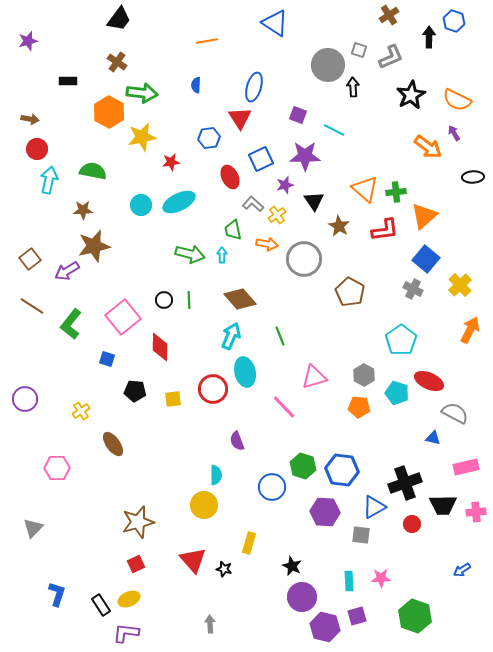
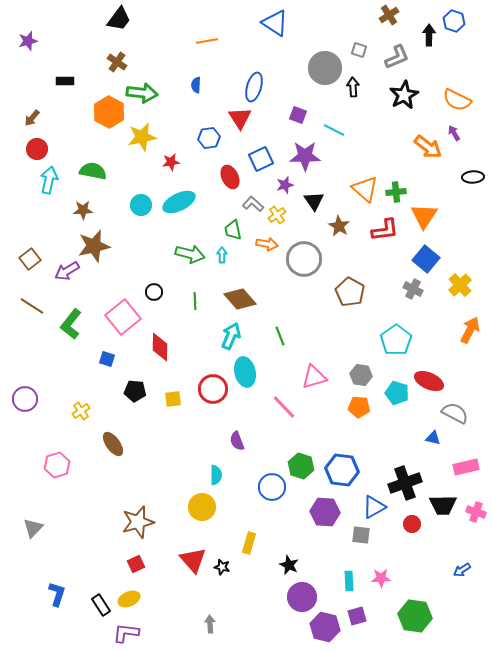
black arrow at (429, 37): moved 2 px up
gray L-shape at (391, 57): moved 6 px right
gray circle at (328, 65): moved 3 px left, 3 px down
black rectangle at (68, 81): moved 3 px left
black star at (411, 95): moved 7 px left
brown arrow at (30, 119): moved 2 px right, 1 px up; rotated 120 degrees clockwise
orange triangle at (424, 216): rotated 16 degrees counterclockwise
black circle at (164, 300): moved 10 px left, 8 px up
green line at (189, 300): moved 6 px right, 1 px down
cyan pentagon at (401, 340): moved 5 px left
gray hexagon at (364, 375): moved 3 px left; rotated 20 degrees counterclockwise
green hexagon at (303, 466): moved 2 px left
pink hexagon at (57, 468): moved 3 px up; rotated 15 degrees counterclockwise
yellow circle at (204, 505): moved 2 px left, 2 px down
pink cross at (476, 512): rotated 24 degrees clockwise
black star at (292, 566): moved 3 px left, 1 px up
black star at (224, 569): moved 2 px left, 2 px up
green hexagon at (415, 616): rotated 12 degrees counterclockwise
